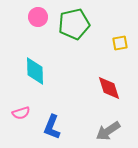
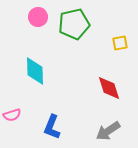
pink semicircle: moved 9 px left, 2 px down
